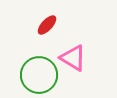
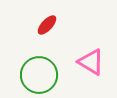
pink triangle: moved 18 px right, 4 px down
